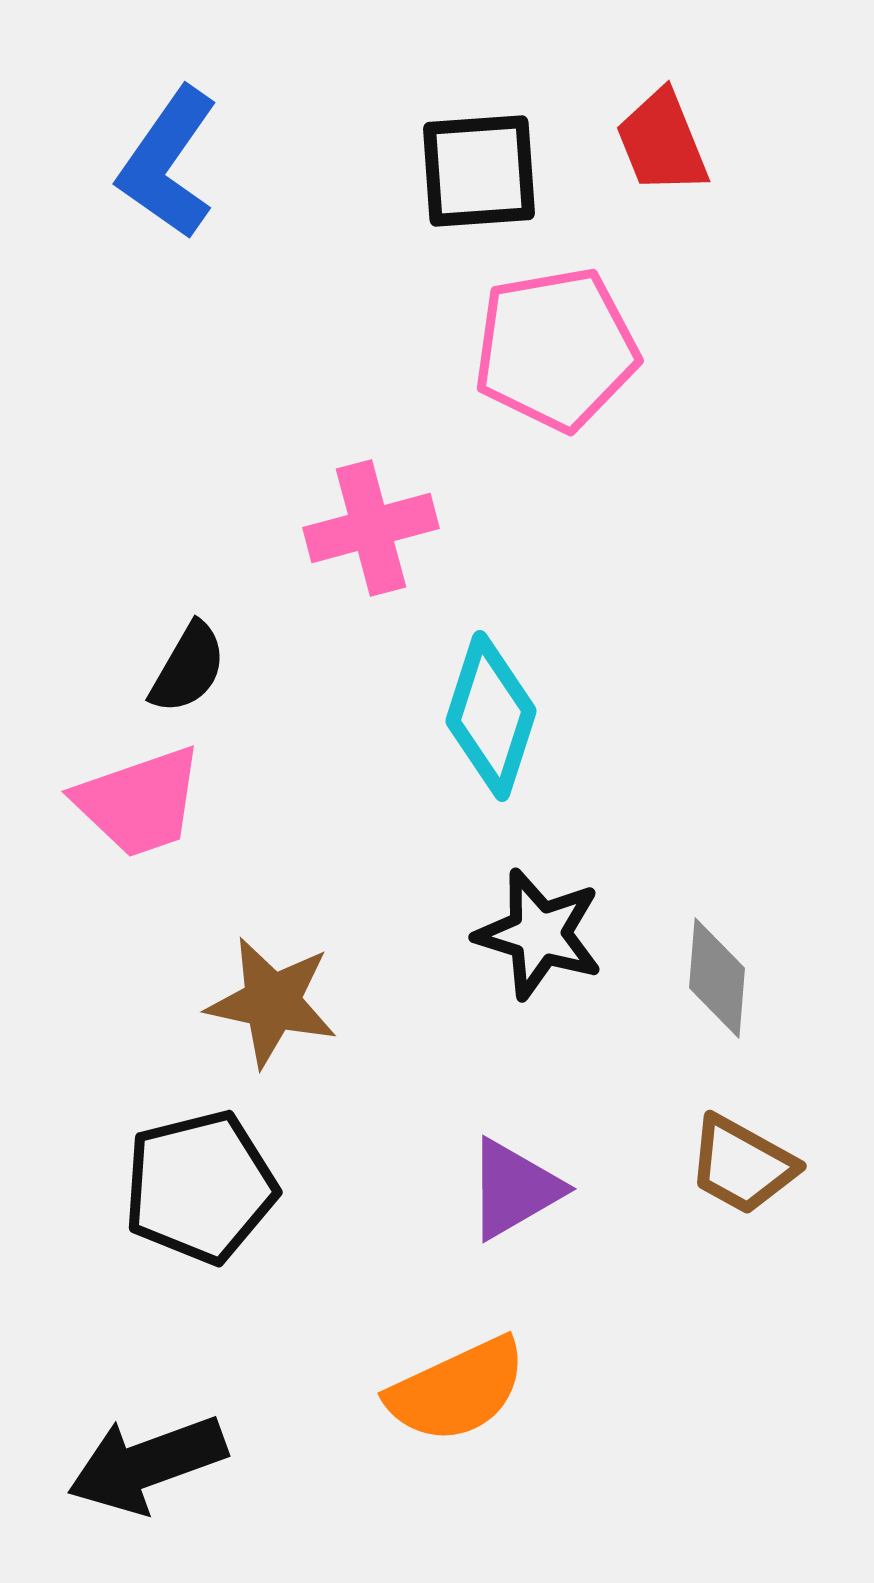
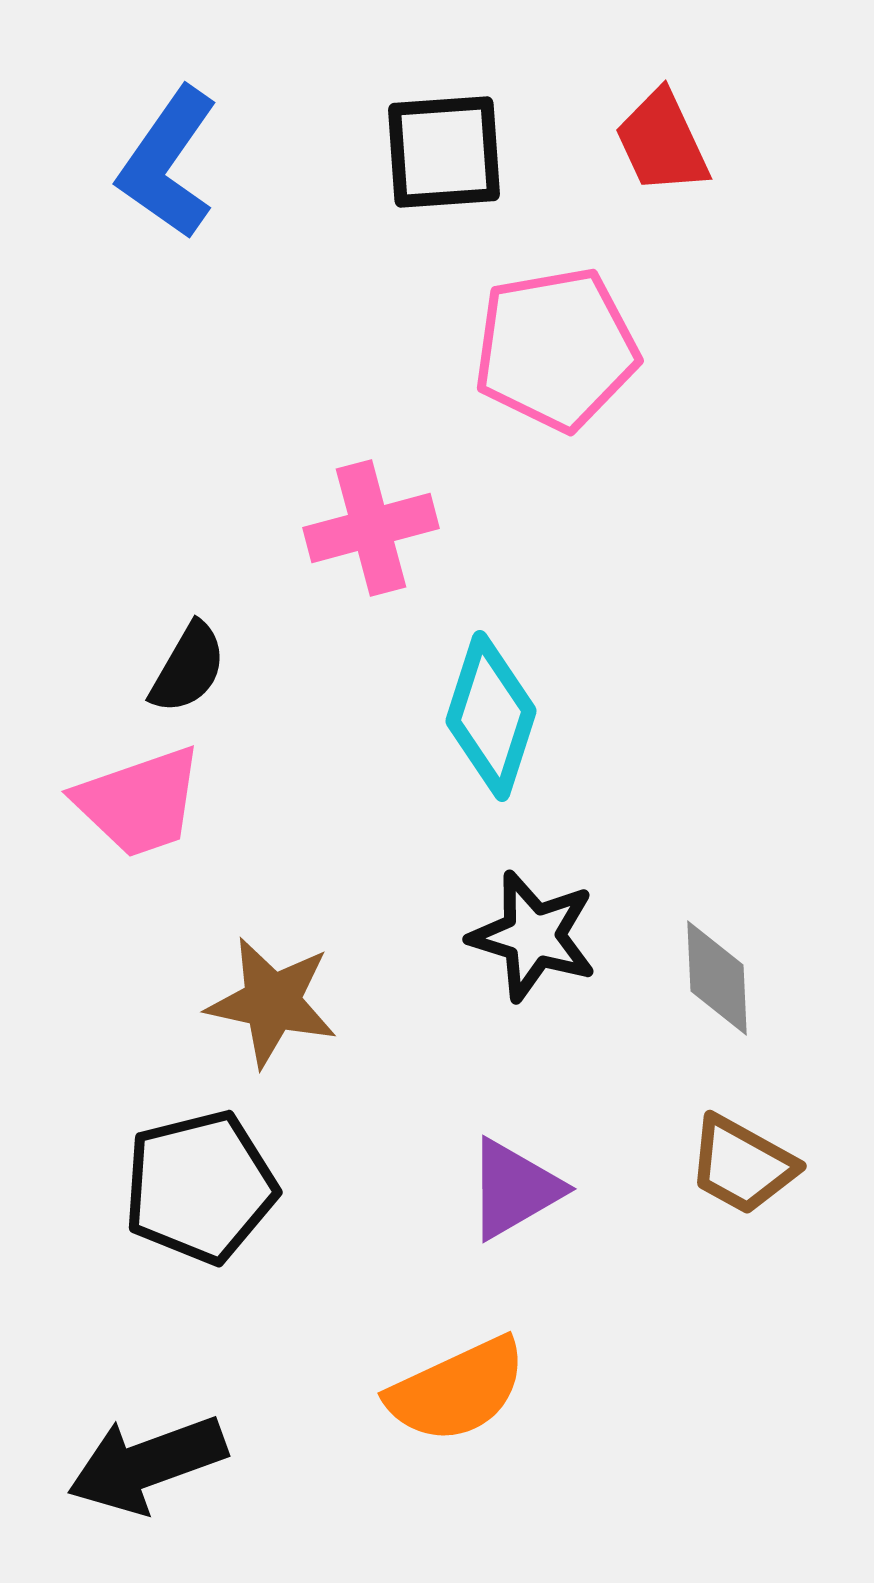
red trapezoid: rotated 3 degrees counterclockwise
black square: moved 35 px left, 19 px up
black star: moved 6 px left, 2 px down
gray diamond: rotated 7 degrees counterclockwise
